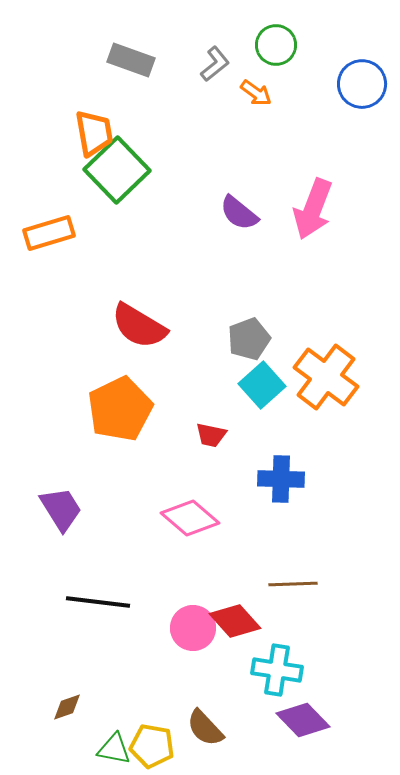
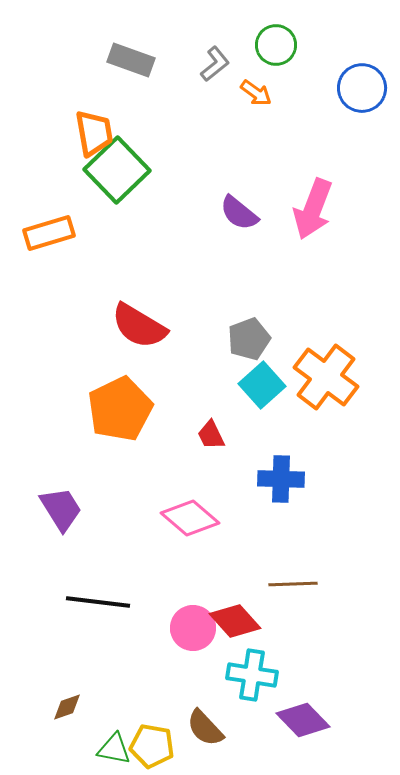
blue circle: moved 4 px down
red trapezoid: rotated 52 degrees clockwise
cyan cross: moved 25 px left, 5 px down
